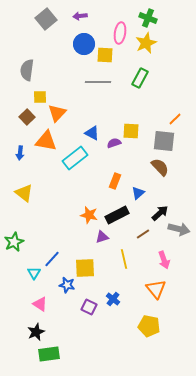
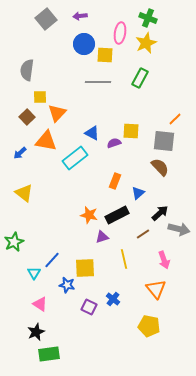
blue arrow at (20, 153): rotated 40 degrees clockwise
blue line at (52, 259): moved 1 px down
